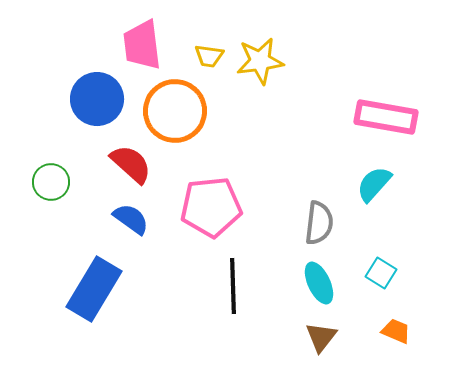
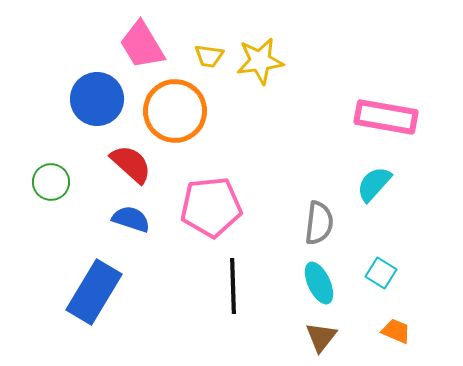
pink trapezoid: rotated 24 degrees counterclockwise
blue semicircle: rotated 18 degrees counterclockwise
blue rectangle: moved 3 px down
